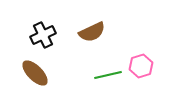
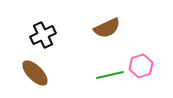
brown semicircle: moved 15 px right, 4 px up
green line: moved 2 px right
